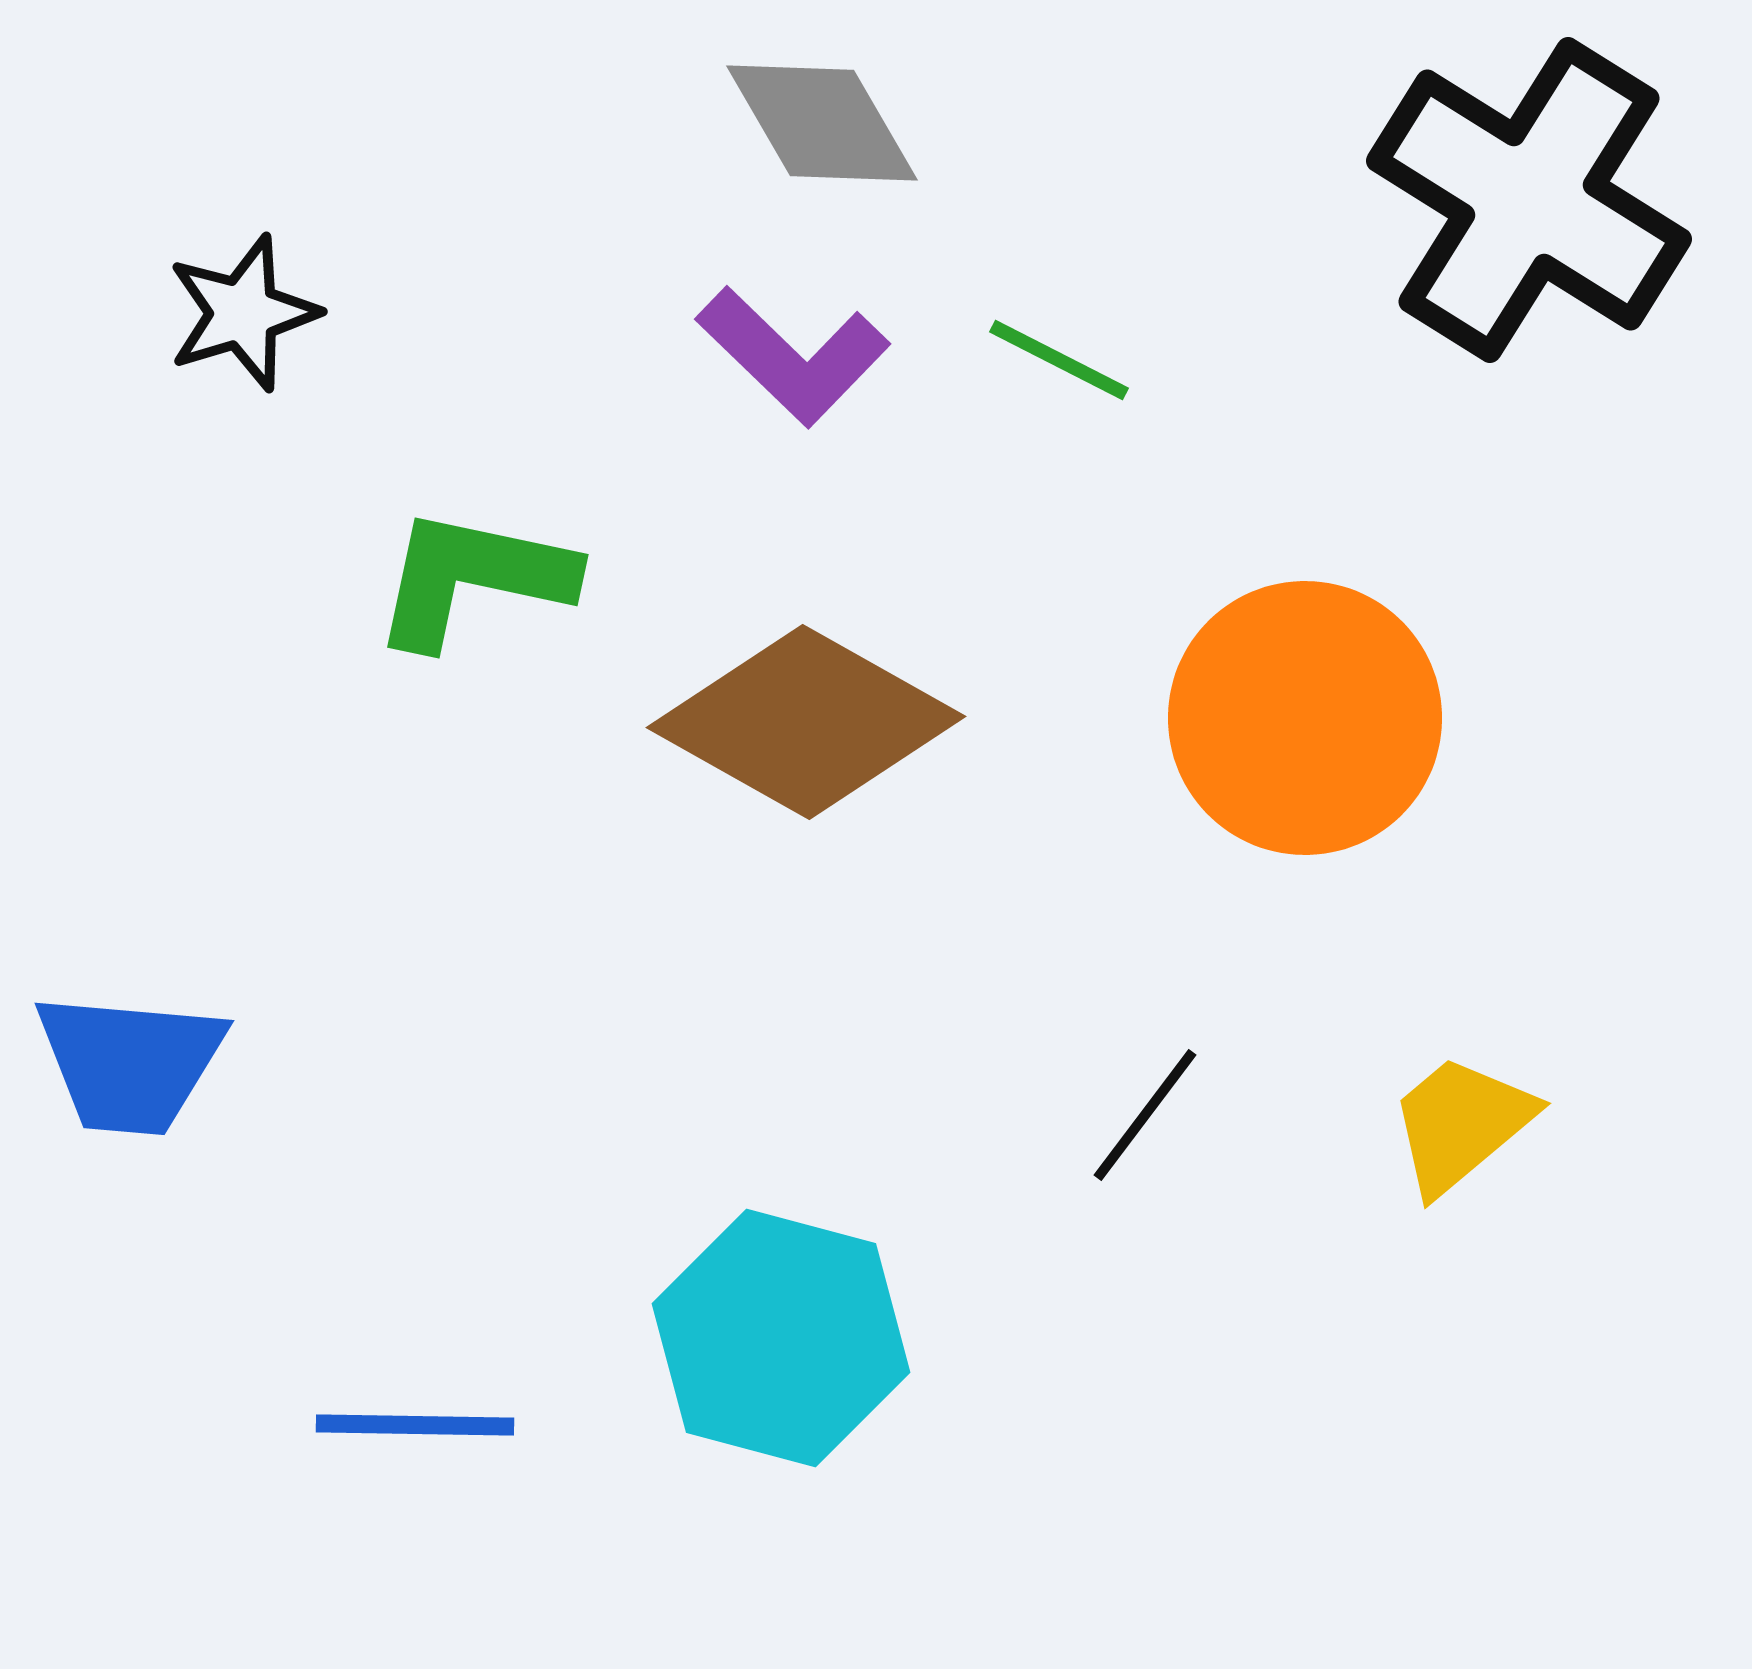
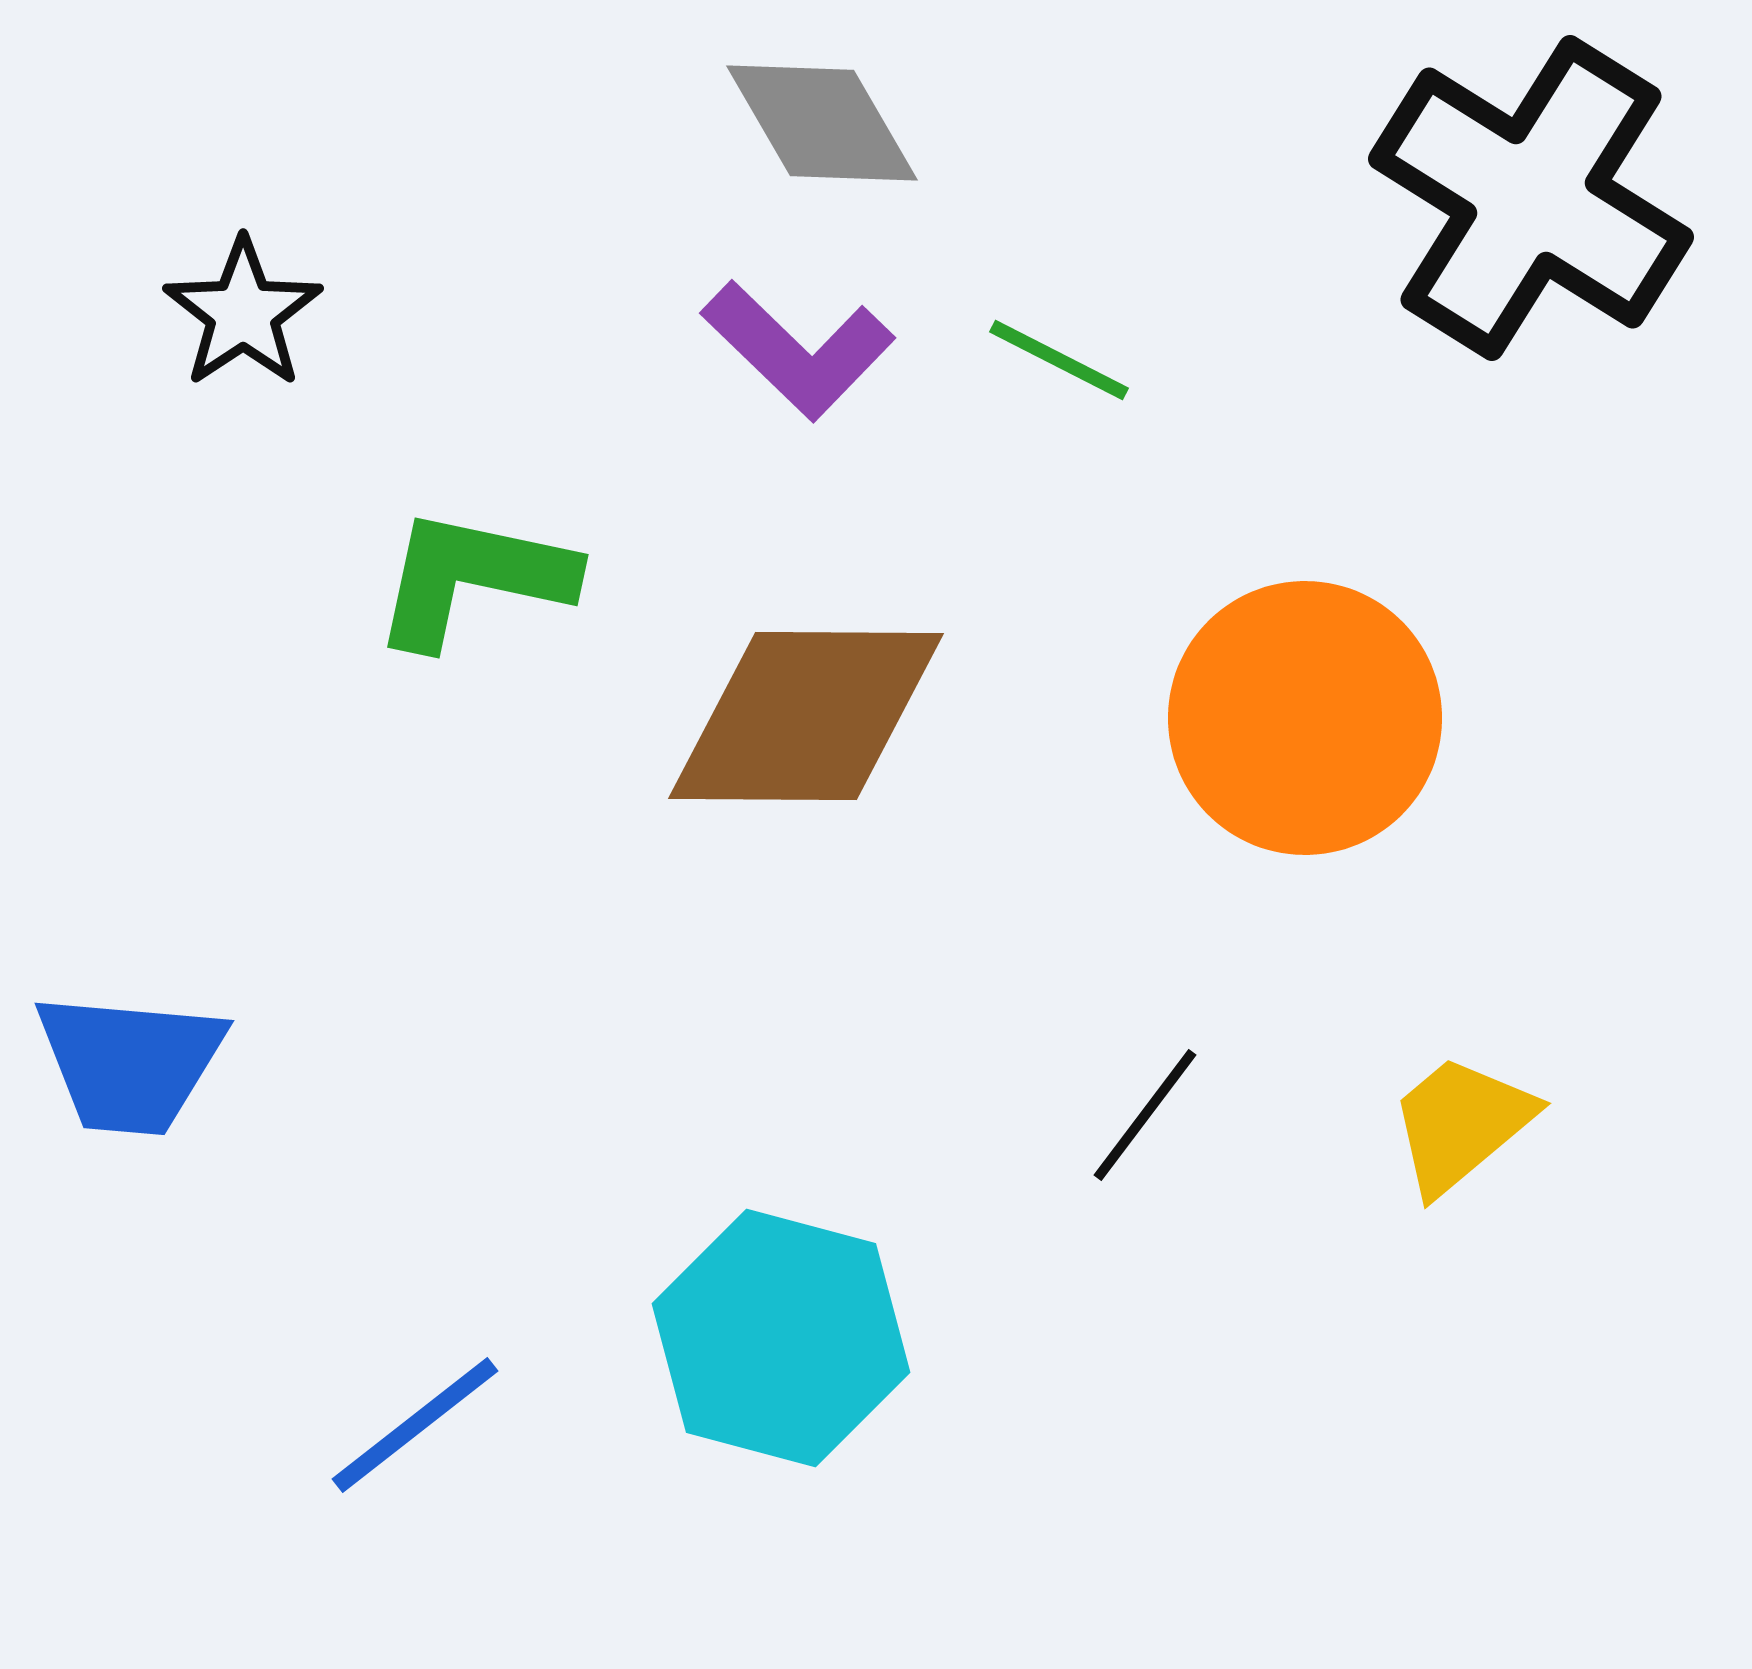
black cross: moved 2 px right, 2 px up
black star: rotated 17 degrees counterclockwise
purple L-shape: moved 5 px right, 6 px up
brown diamond: moved 6 px up; rotated 29 degrees counterclockwise
blue line: rotated 39 degrees counterclockwise
